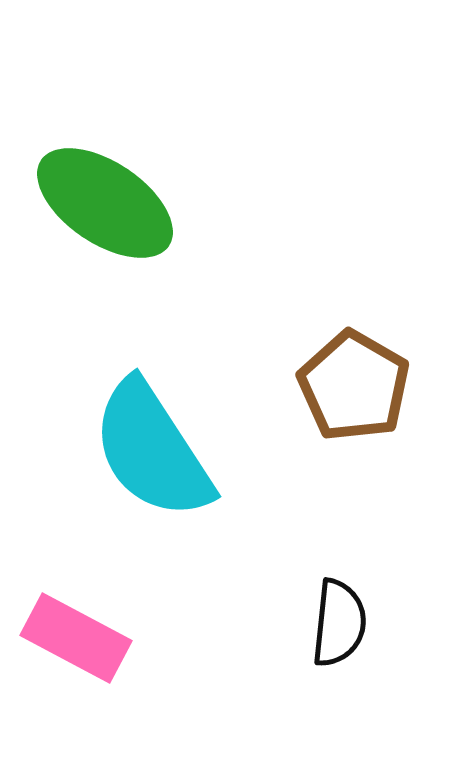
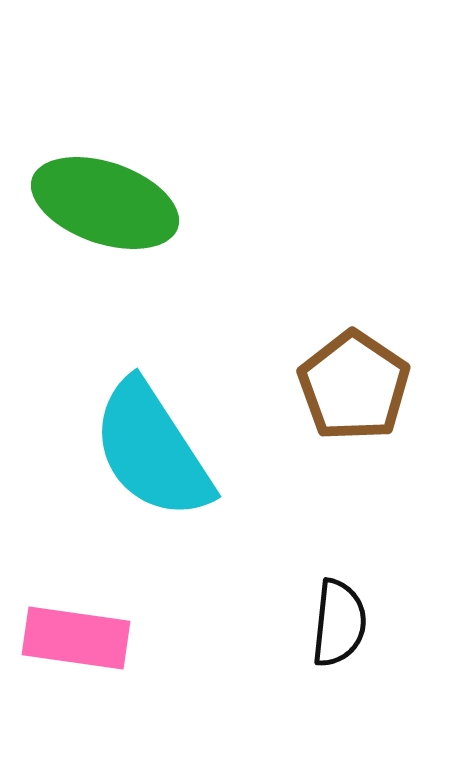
green ellipse: rotated 15 degrees counterclockwise
brown pentagon: rotated 4 degrees clockwise
pink rectangle: rotated 20 degrees counterclockwise
